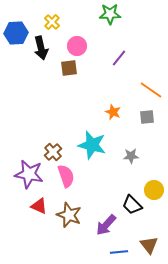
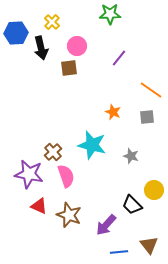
gray star: rotated 21 degrees clockwise
